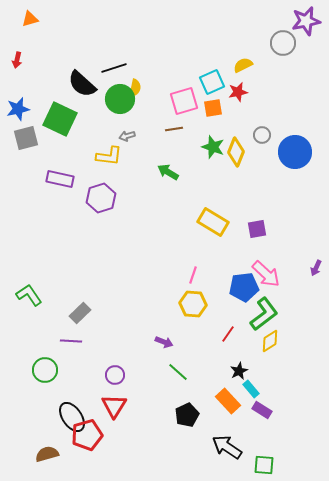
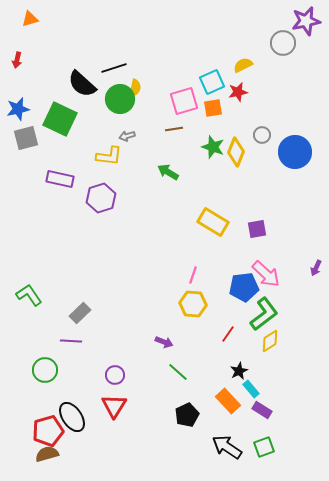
red pentagon at (87, 435): moved 39 px left, 4 px up
green square at (264, 465): moved 18 px up; rotated 25 degrees counterclockwise
